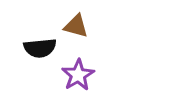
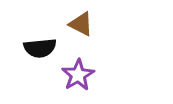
brown triangle: moved 5 px right, 2 px up; rotated 12 degrees clockwise
